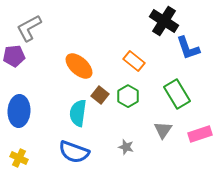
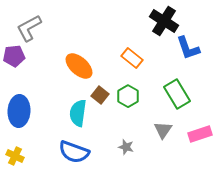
orange rectangle: moved 2 px left, 3 px up
yellow cross: moved 4 px left, 2 px up
